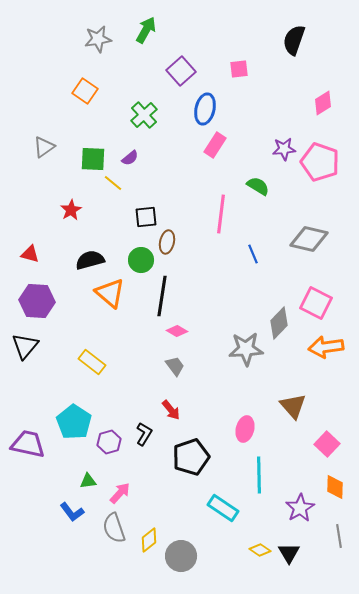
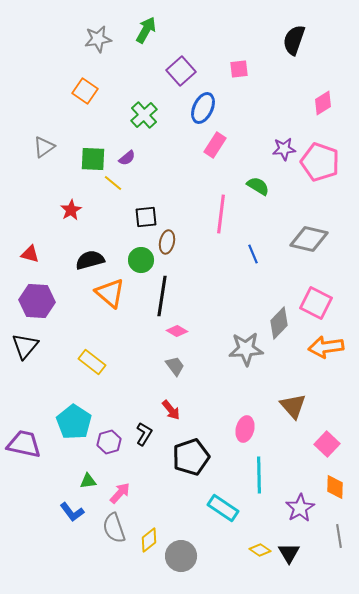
blue ellipse at (205, 109): moved 2 px left, 1 px up; rotated 12 degrees clockwise
purple semicircle at (130, 158): moved 3 px left
purple trapezoid at (28, 444): moved 4 px left
